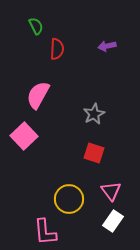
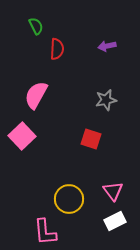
pink semicircle: moved 2 px left
gray star: moved 12 px right, 14 px up; rotated 15 degrees clockwise
pink square: moved 2 px left
red square: moved 3 px left, 14 px up
pink triangle: moved 2 px right
white rectangle: moved 2 px right; rotated 30 degrees clockwise
